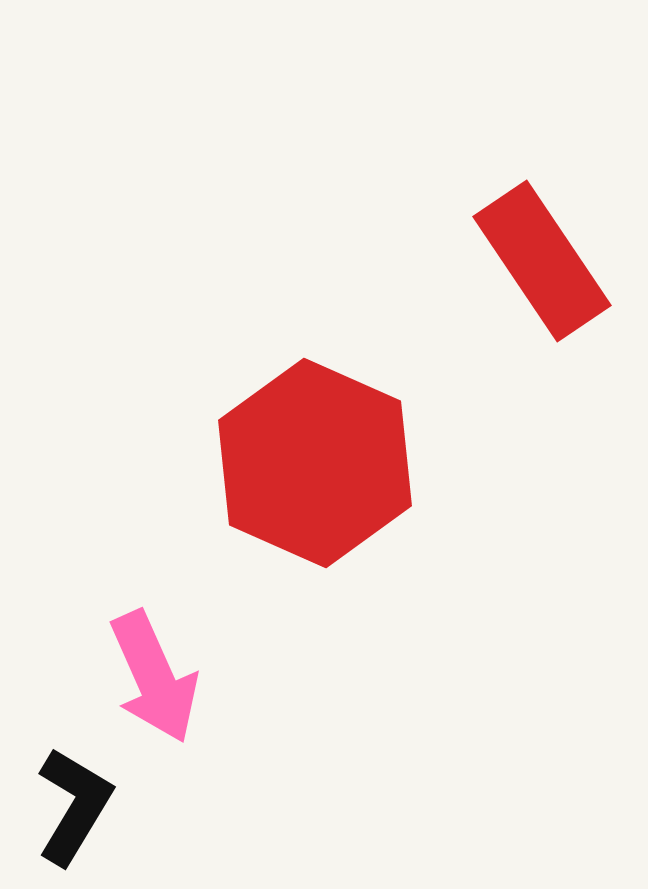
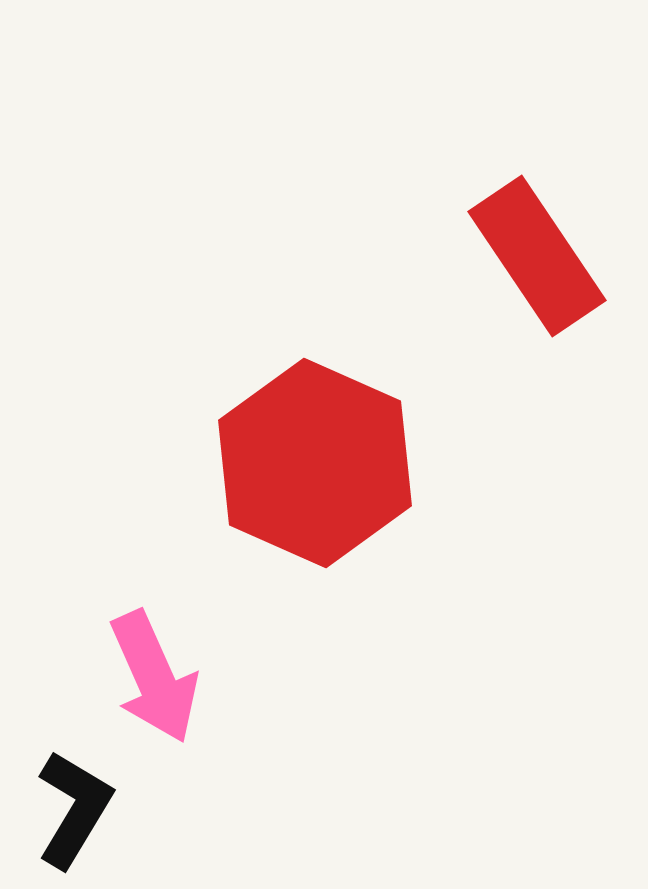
red rectangle: moved 5 px left, 5 px up
black L-shape: moved 3 px down
